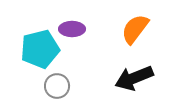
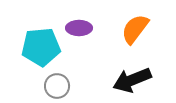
purple ellipse: moved 7 px right, 1 px up
cyan pentagon: moved 1 px right, 2 px up; rotated 9 degrees clockwise
black arrow: moved 2 px left, 2 px down
